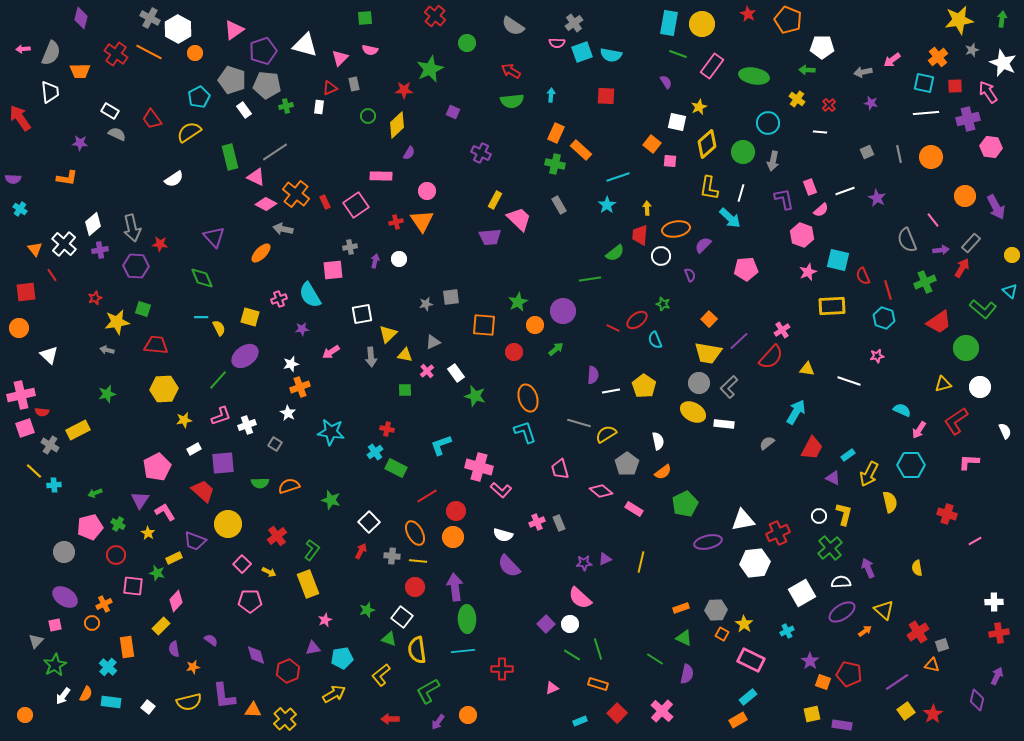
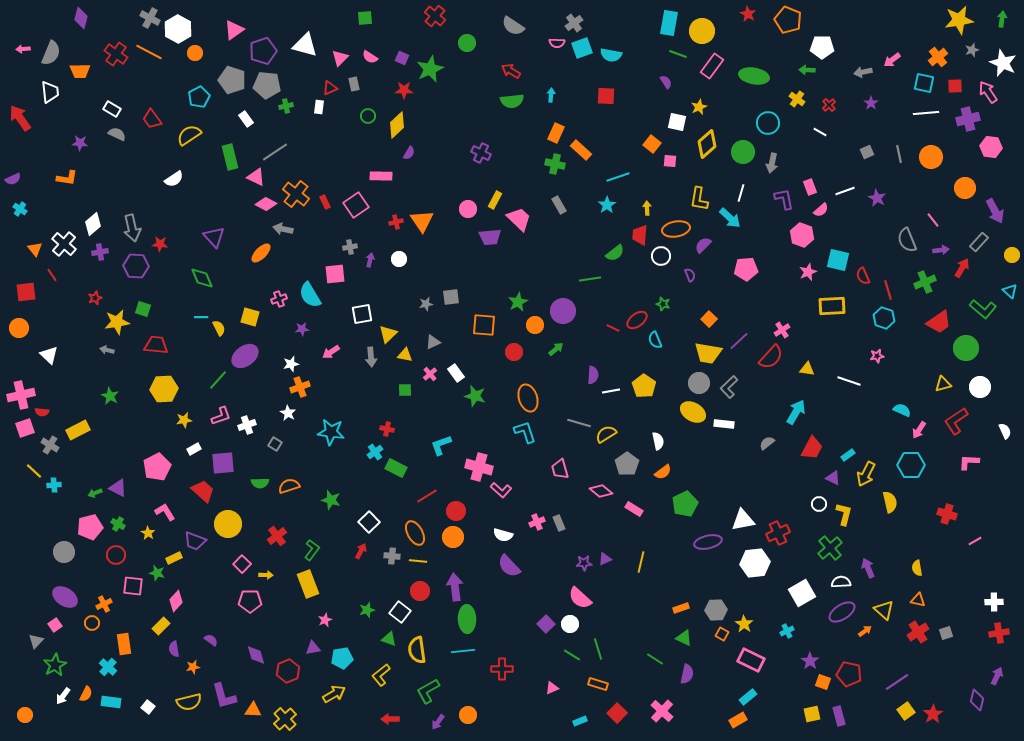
yellow circle at (702, 24): moved 7 px down
pink semicircle at (370, 50): moved 7 px down; rotated 21 degrees clockwise
cyan square at (582, 52): moved 4 px up
purple star at (871, 103): rotated 24 degrees clockwise
white rectangle at (244, 110): moved 2 px right, 9 px down
white rectangle at (110, 111): moved 2 px right, 2 px up
purple square at (453, 112): moved 51 px left, 54 px up
yellow semicircle at (189, 132): moved 3 px down
white line at (820, 132): rotated 24 degrees clockwise
gray arrow at (773, 161): moved 1 px left, 2 px down
purple semicircle at (13, 179): rotated 28 degrees counterclockwise
yellow L-shape at (709, 188): moved 10 px left, 11 px down
pink circle at (427, 191): moved 41 px right, 18 px down
orange circle at (965, 196): moved 8 px up
purple arrow at (996, 207): moved 1 px left, 4 px down
gray rectangle at (971, 243): moved 8 px right, 1 px up
purple cross at (100, 250): moved 2 px down
purple arrow at (375, 261): moved 5 px left, 1 px up
pink square at (333, 270): moved 2 px right, 4 px down
pink cross at (427, 371): moved 3 px right, 3 px down
green star at (107, 394): moved 3 px right, 2 px down; rotated 30 degrees counterclockwise
yellow arrow at (869, 474): moved 3 px left
purple triangle at (140, 500): moved 22 px left, 12 px up; rotated 36 degrees counterclockwise
white circle at (819, 516): moved 12 px up
yellow arrow at (269, 572): moved 3 px left, 3 px down; rotated 24 degrees counterclockwise
red circle at (415, 587): moved 5 px right, 4 px down
white square at (402, 617): moved 2 px left, 5 px up
pink square at (55, 625): rotated 24 degrees counterclockwise
gray square at (942, 645): moved 4 px right, 12 px up
orange rectangle at (127, 647): moved 3 px left, 3 px up
orange triangle at (932, 665): moved 14 px left, 65 px up
purple L-shape at (224, 696): rotated 8 degrees counterclockwise
purple rectangle at (842, 725): moved 3 px left, 9 px up; rotated 66 degrees clockwise
